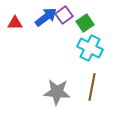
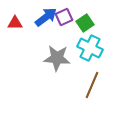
purple square: moved 2 px down; rotated 12 degrees clockwise
brown line: moved 2 px up; rotated 12 degrees clockwise
gray star: moved 34 px up
